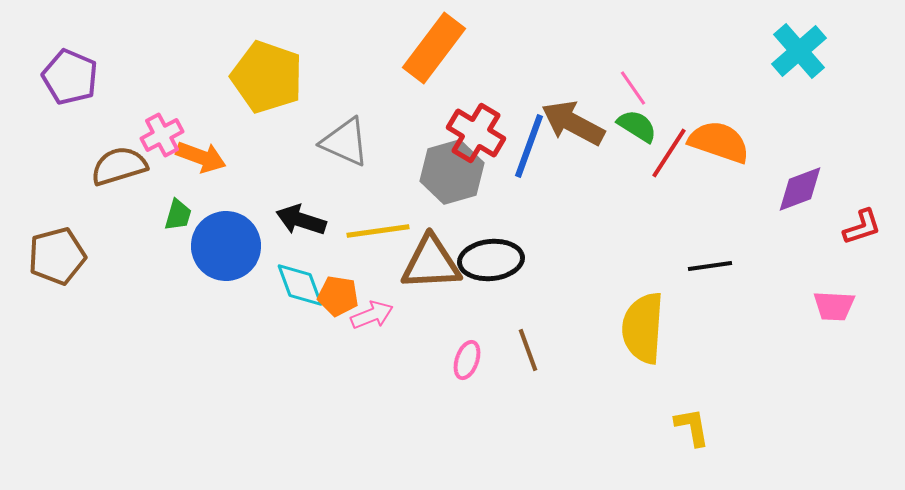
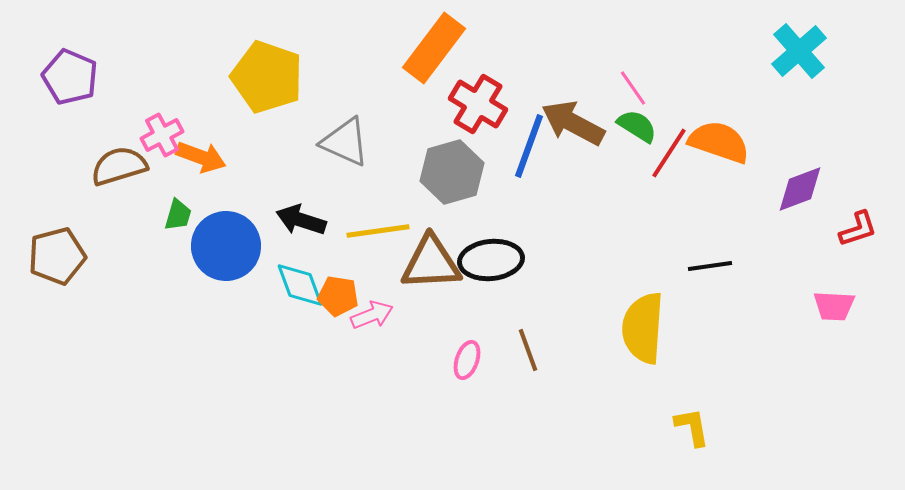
red cross: moved 2 px right, 29 px up
red L-shape: moved 4 px left, 2 px down
